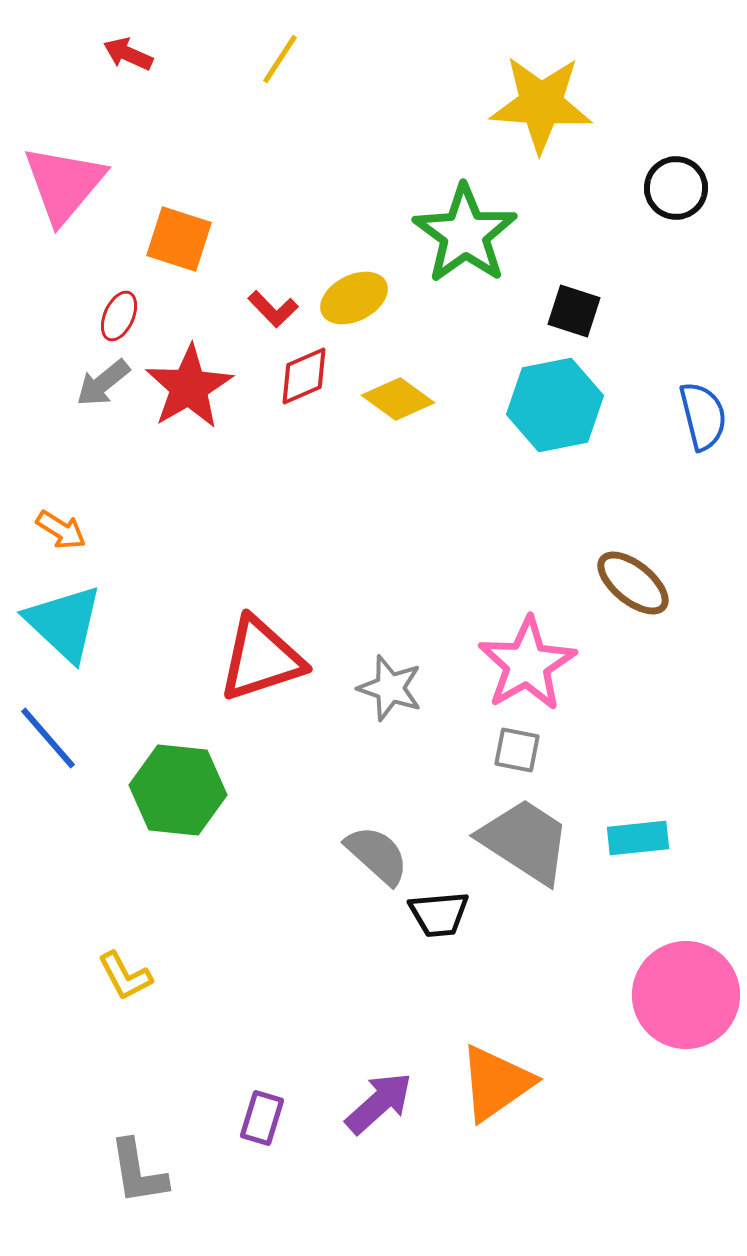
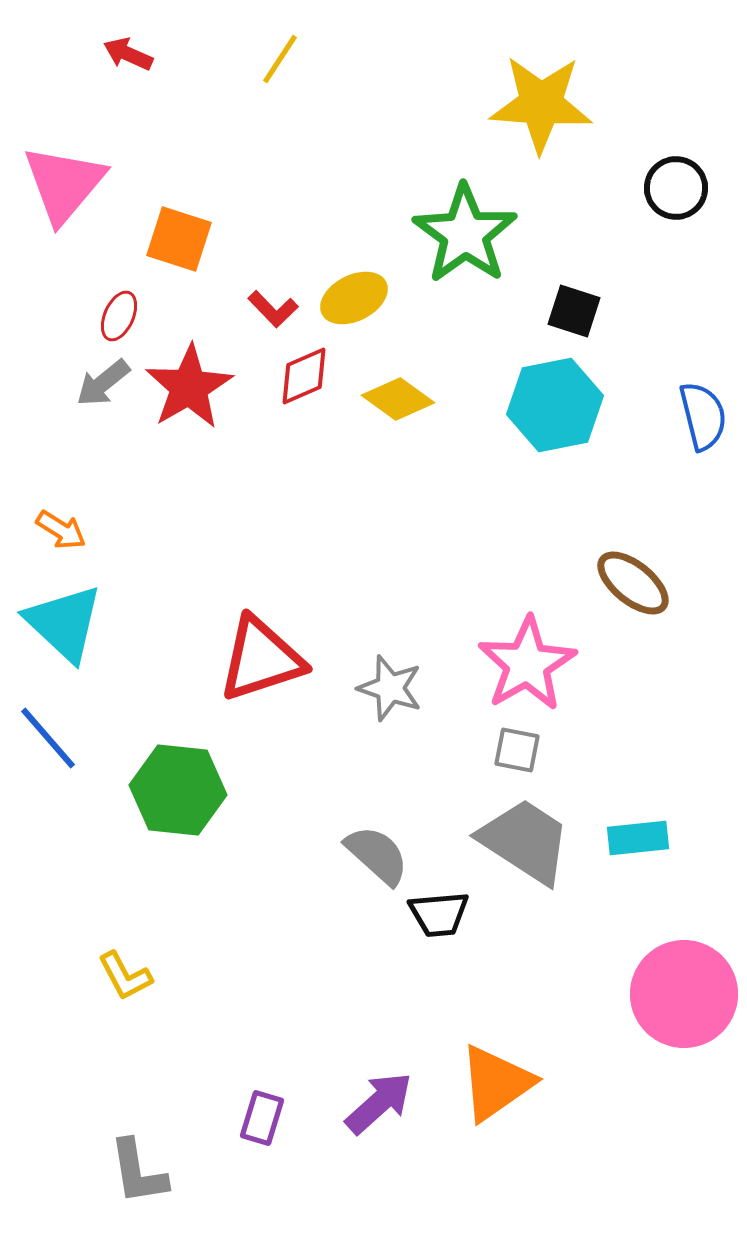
pink circle: moved 2 px left, 1 px up
